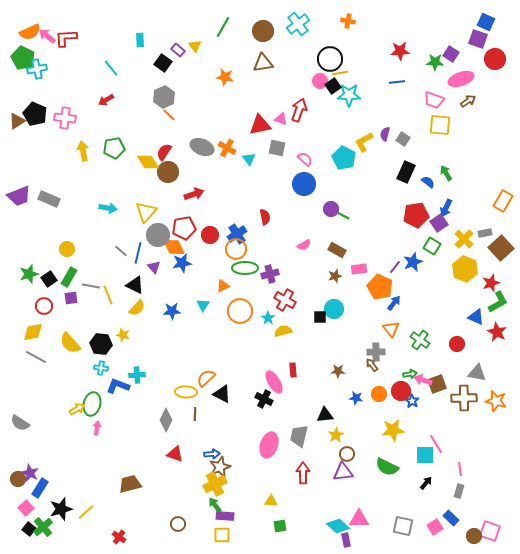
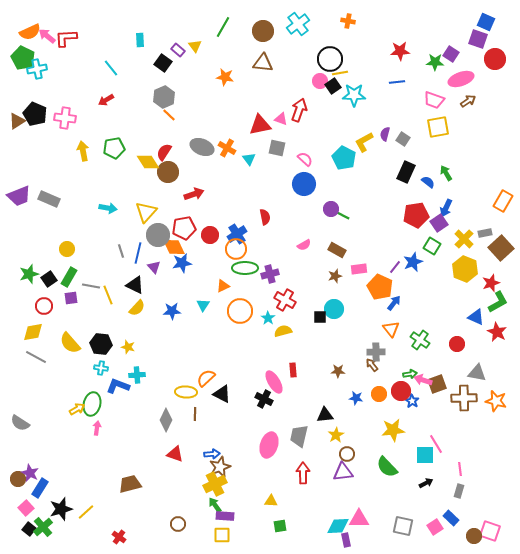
brown triangle at (263, 63): rotated 15 degrees clockwise
cyan star at (349, 95): moved 5 px right
yellow square at (440, 125): moved 2 px left, 2 px down; rotated 15 degrees counterclockwise
gray line at (121, 251): rotated 32 degrees clockwise
yellow star at (123, 335): moved 5 px right, 12 px down
green semicircle at (387, 467): rotated 20 degrees clockwise
black arrow at (426, 483): rotated 24 degrees clockwise
cyan diamond at (338, 526): rotated 45 degrees counterclockwise
